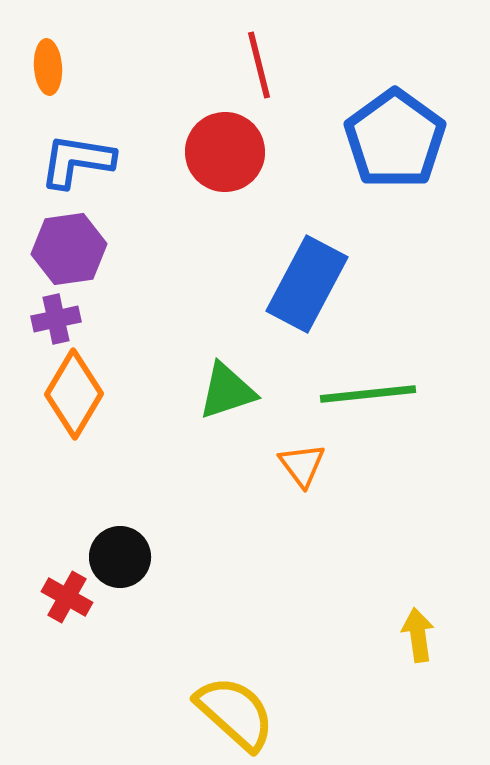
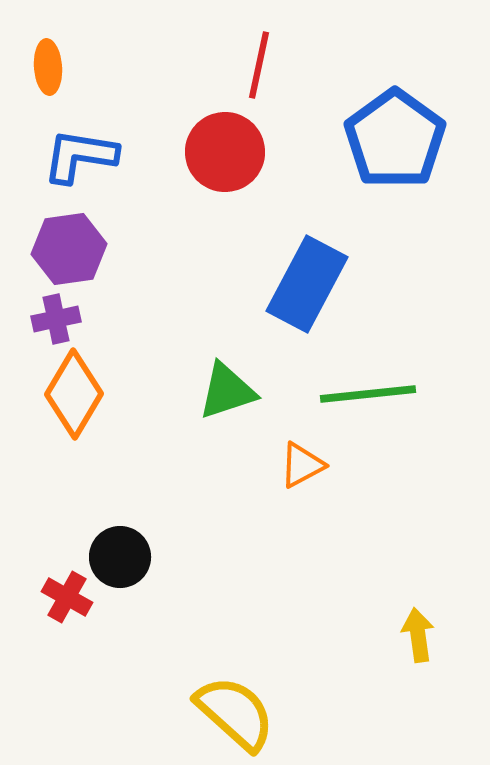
red line: rotated 26 degrees clockwise
blue L-shape: moved 3 px right, 5 px up
orange triangle: rotated 39 degrees clockwise
